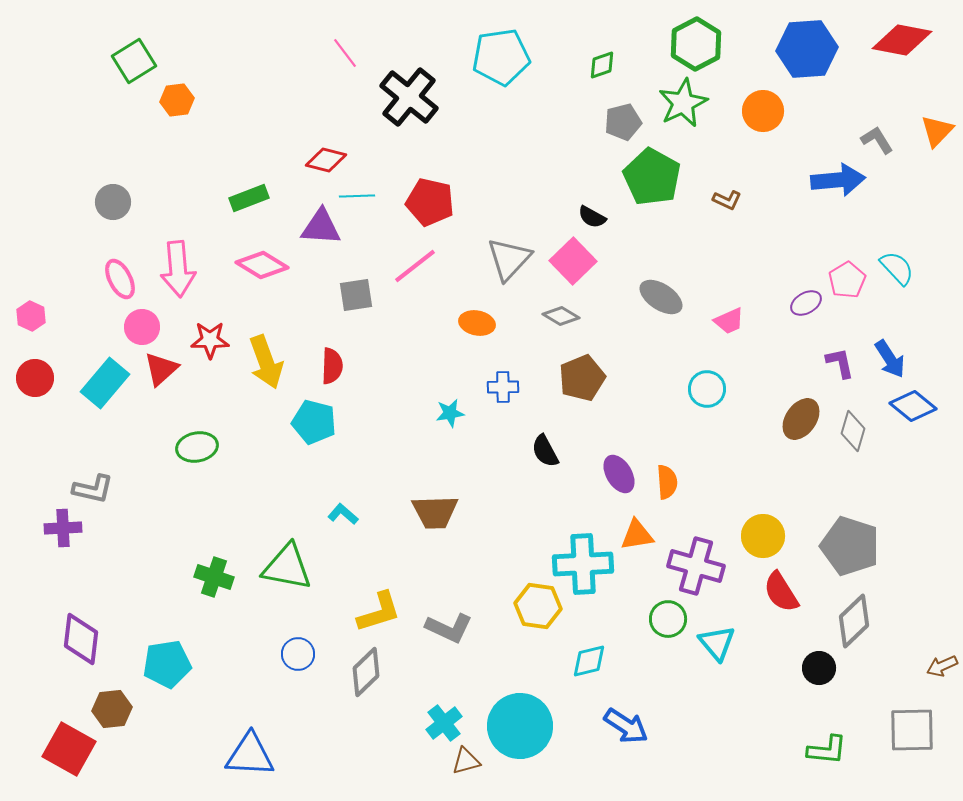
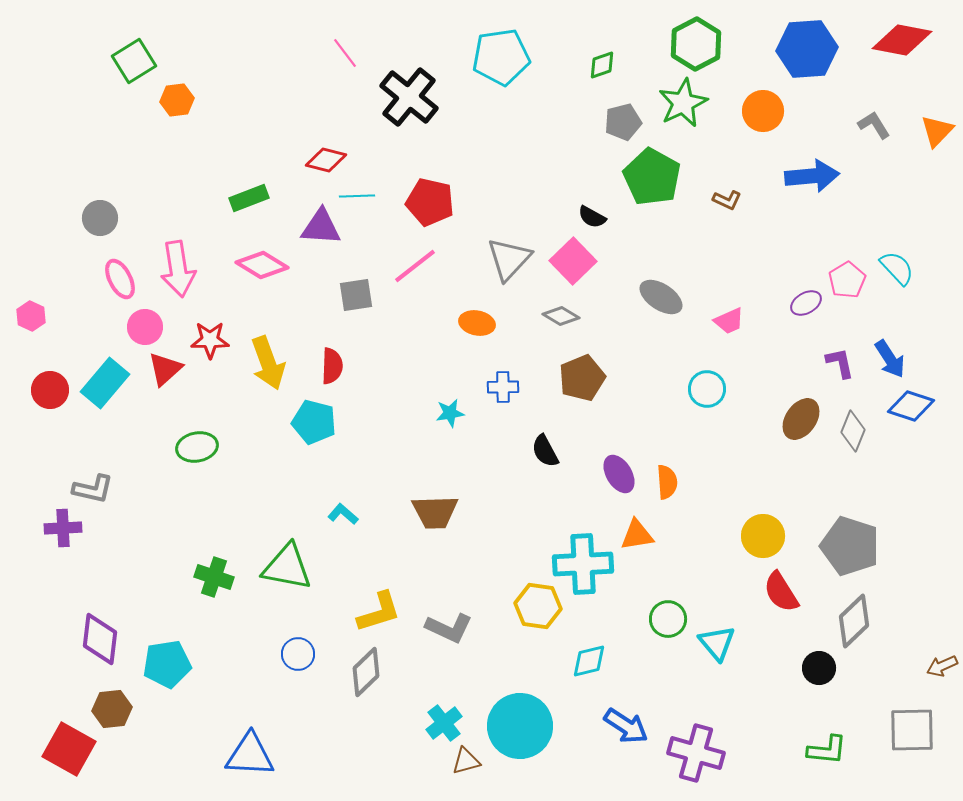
gray L-shape at (877, 140): moved 3 px left, 15 px up
blue arrow at (838, 180): moved 26 px left, 4 px up
gray circle at (113, 202): moved 13 px left, 16 px down
pink arrow at (178, 269): rotated 4 degrees counterclockwise
pink circle at (142, 327): moved 3 px right
yellow arrow at (266, 362): moved 2 px right, 1 px down
red triangle at (161, 369): moved 4 px right
red circle at (35, 378): moved 15 px right, 12 px down
blue diamond at (913, 406): moved 2 px left; rotated 21 degrees counterclockwise
gray diamond at (853, 431): rotated 6 degrees clockwise
purple cross at (696, 566): moved 187 px down
purple diamond at (81, 639): moved 19 px right
